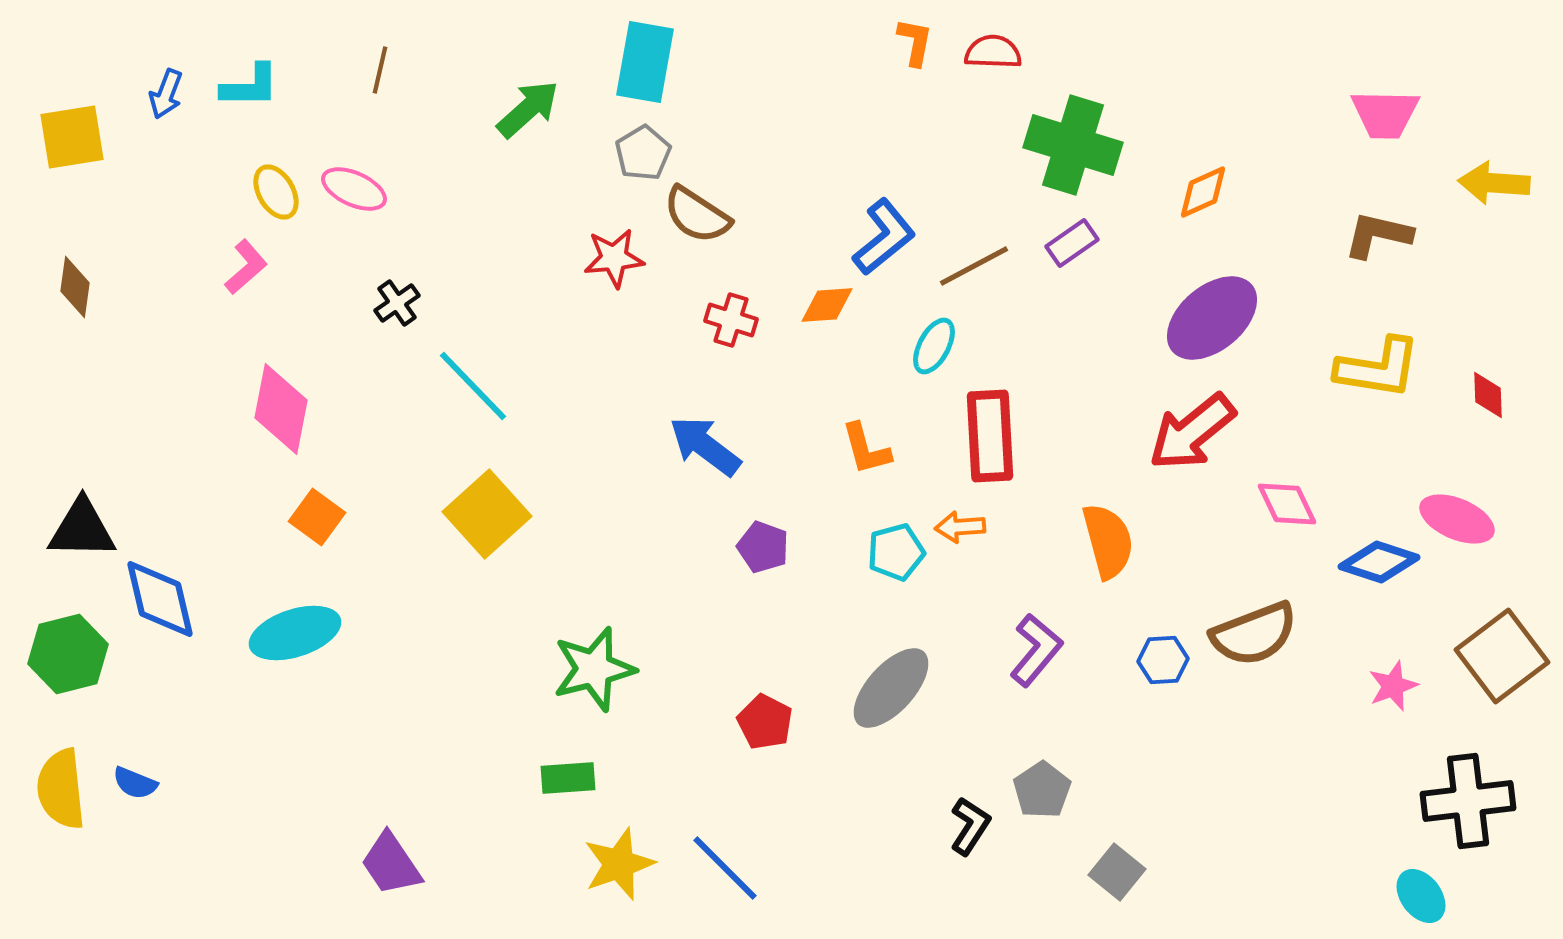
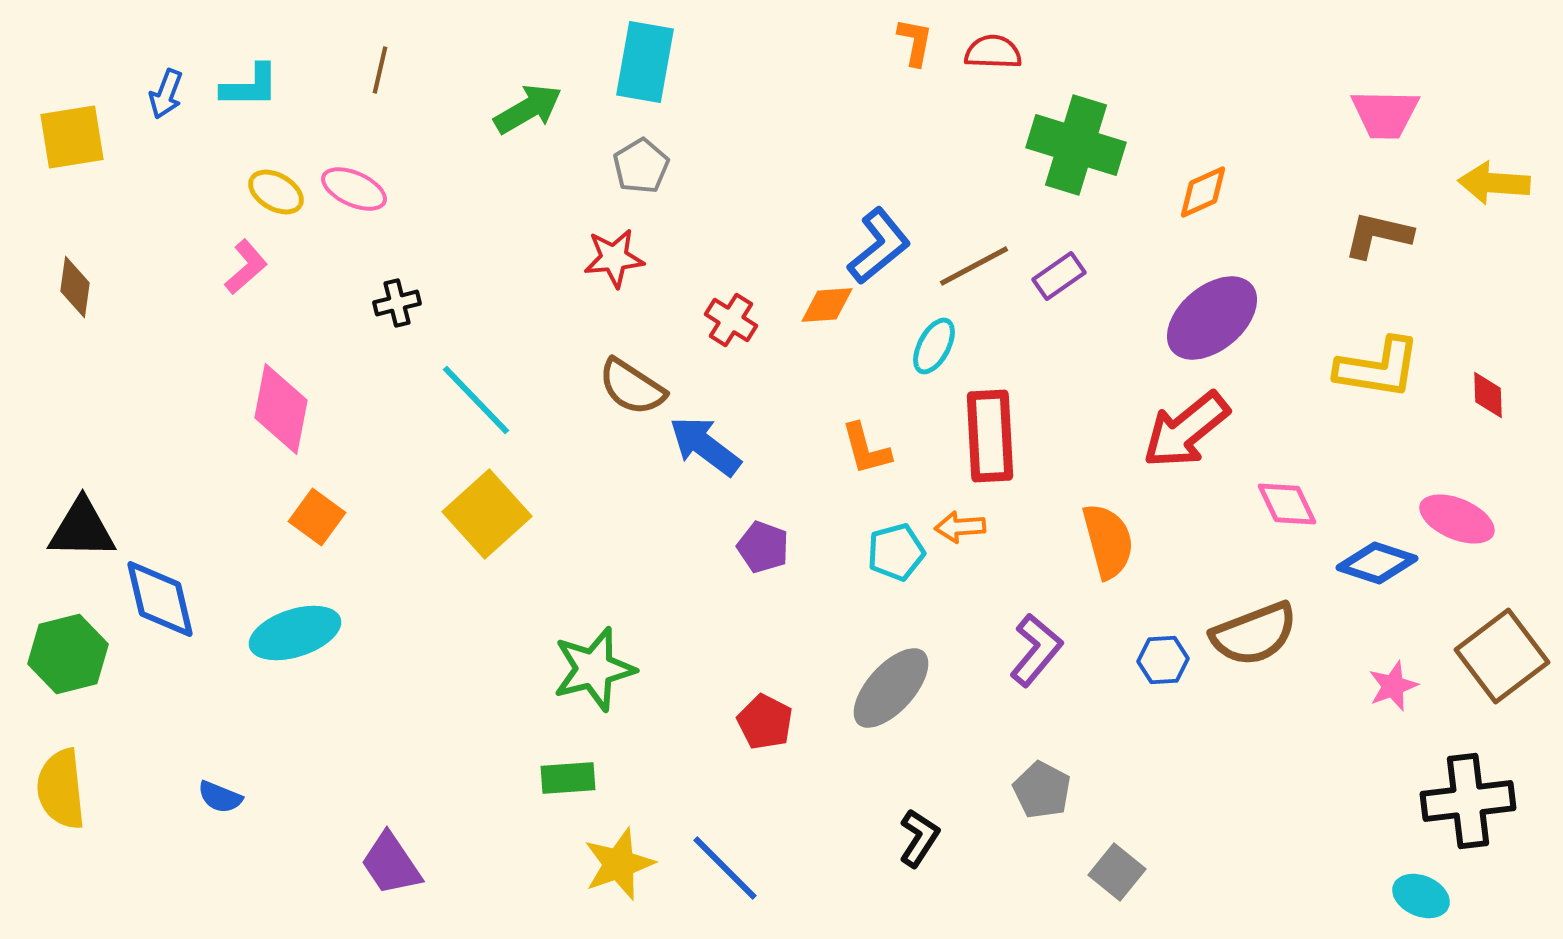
green arrow at (528, 109): rotated 12 degrees clockwise
green cross at (1073, 145): moved 3 px right
gray pentagon at (643, 153): moved 2 px left, 13 px down
yellow ellipse at (276, 192): rotated 30 degrees counterclockwise
brown semicircle at (697, 215): moved 65 px left, 172 px down
blue L-shape at (884, 237): moved 5 px left, 9 px down
purple rectangle at (1072, 243): moved 13 px left, 33 px down
black cross at (397, 303): rotated 21 degrees clockwise
red cross at (731, 320): rotated 15 degrees clockwise
cyan line at (473, 386): moved 3 px right, 14 px down
red arrow at (1192, 432): moved 6 px left, 2 px up
blue diamond at (1379, 562): moved 2 px left, 1 px down
blue semicircle at (135, 783): moved 85 px right, 14 px down
gray pentagon at (1042, 790): rotated 10 degrees counterclockwise
black L-shape at (970, 826): moved 51 px left, 12 px down
cyan ellipse at (1421, 896): rotated 30 degrees counterclockwise
